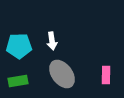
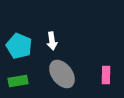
cyan pentagon: rotated 25 degrees clockwise
